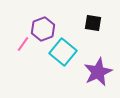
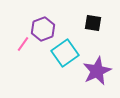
cyan square: moved 2 px right, 1 px down; rotated 16 degrees clockwise
purple star: moved 1 px left, 1 px up
